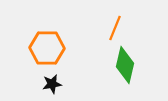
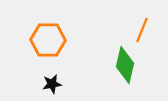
orange line: moved 27 px right, 2 px down
orange hexagon: moved 1 px right, 8 px up
